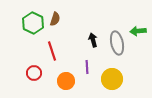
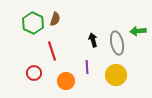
yellow circle: moved 4 px right, 4 px up
